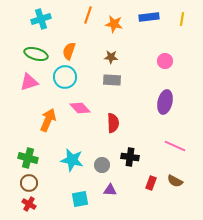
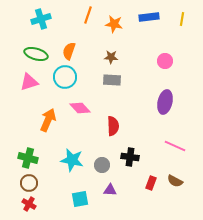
red semicircle: moved 3 px down
